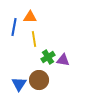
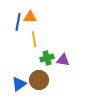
blue line: moved 4 px right, 5 px up
green cross: moved 1 px left, 1 px down; rotated 16 degrees clockwise
blue triangle: rotated 21 degrees clockwise
